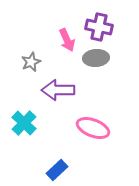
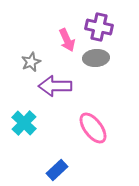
purple arrow: moved 3 px left, 4 px up
pink ellipse: rotated 32 degrees clockwise
